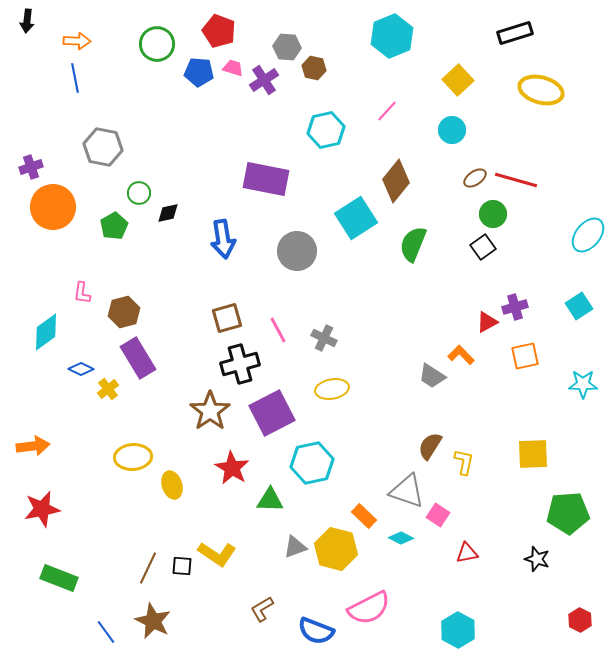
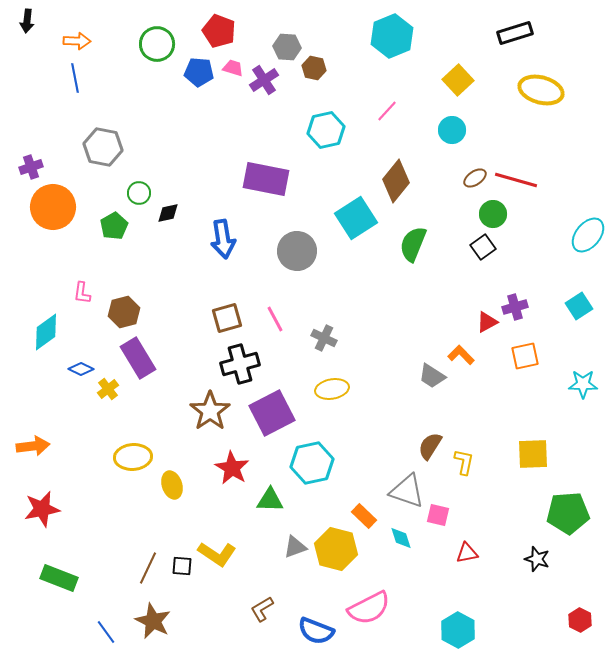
pink line at (278, 330): moved 3 px left, 11 px up
pink square at (438, 515): rotated 20 degrees counterclockwise
cyan diamond at (401, 538): rotated 45 degrees clockwise
